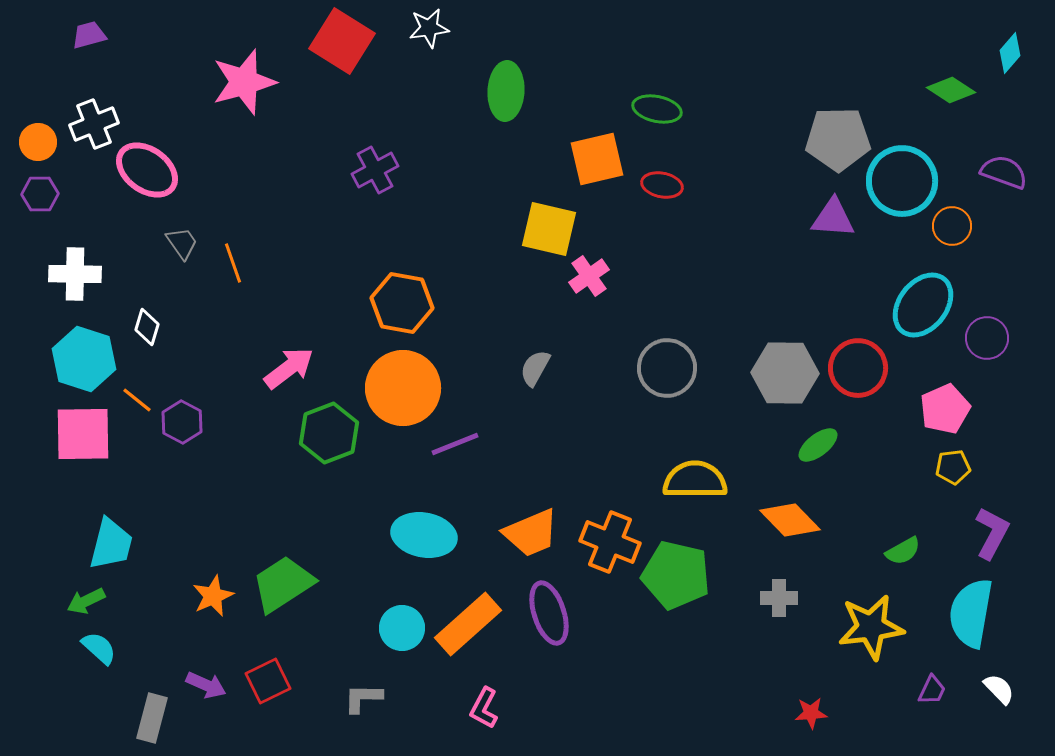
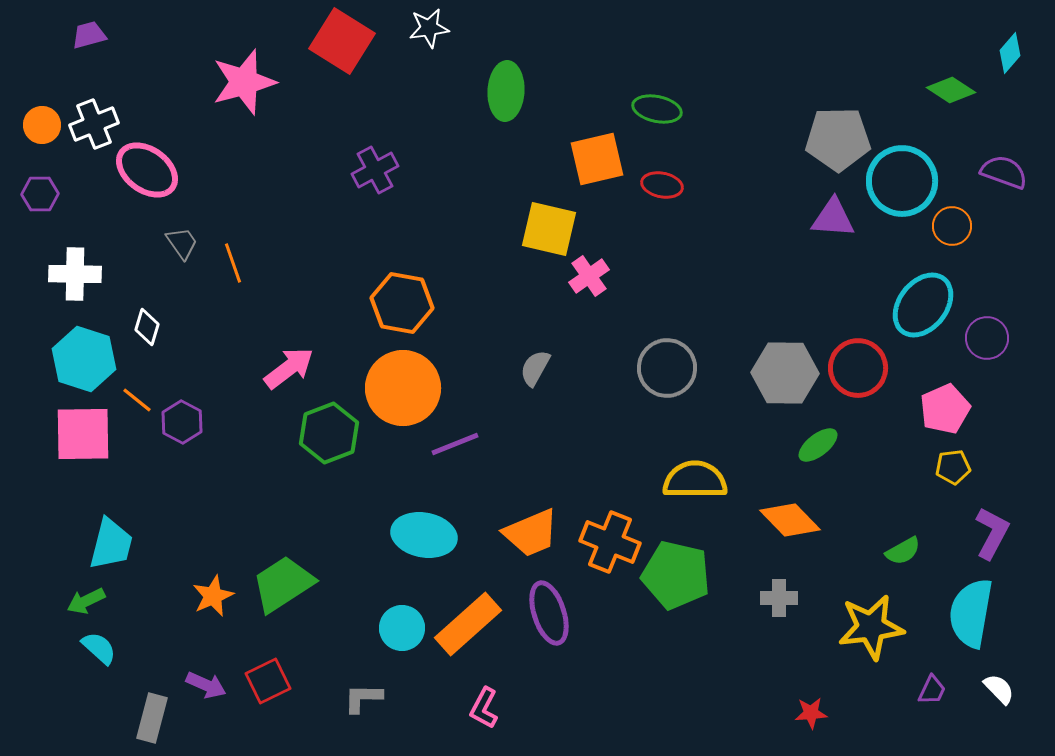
orange circle at (38, 142): moved 4 px right, 17 px up
